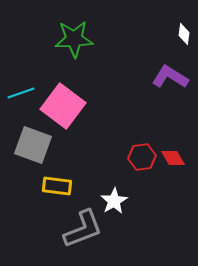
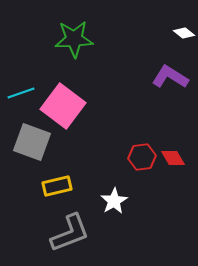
white diamond: moved 1 px up; rotated 60 degrees counterclockwise
gray square: moved 1 px left, 3 px up
yellow rectangle: rotated 20 degrees counterclockwise
gray L-shape: moved 13 px left, 4 px down
